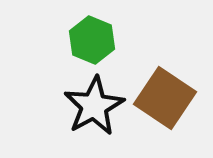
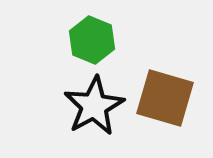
brown square: rotated 18 degrees counterclockwise
